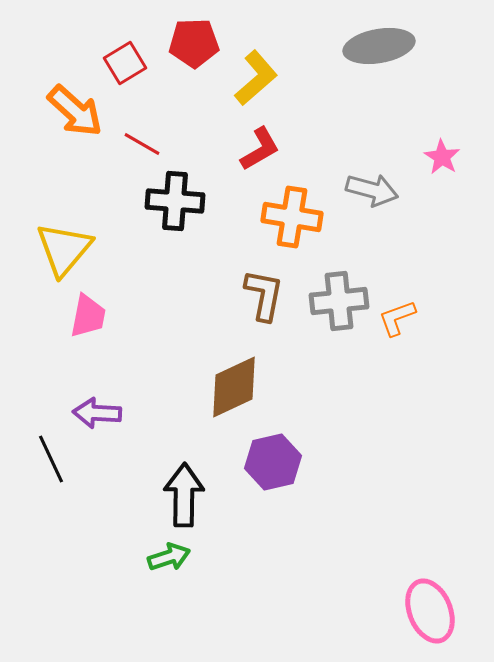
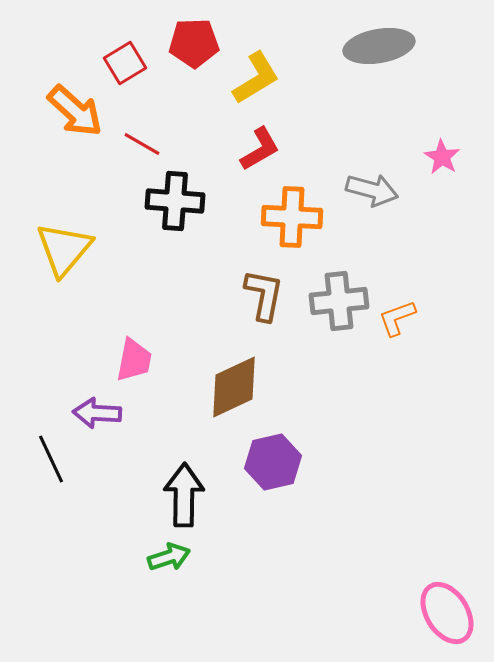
yellow L-shape: rotated 10 degrees clockwise
orange cross: rotated 6 degrees counterclockwise
pink trapezoid: moved 46 px right, 44 px down
pink ellipse: moved 17 px right, 2 px down; rotated 10 degrees counterclockwise
